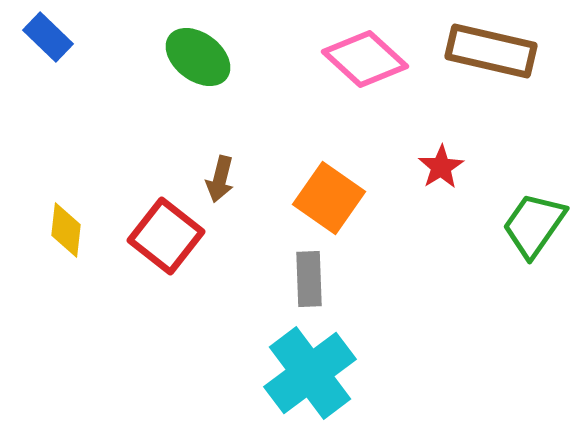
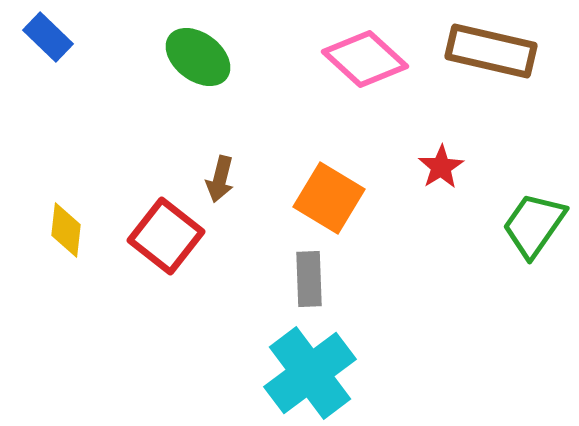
orange square: rotated 4 degrees counterclockwise
